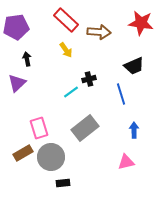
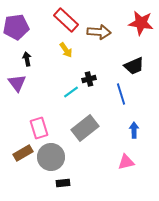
purple triangle: rotated 24 degrees counterclockwise
